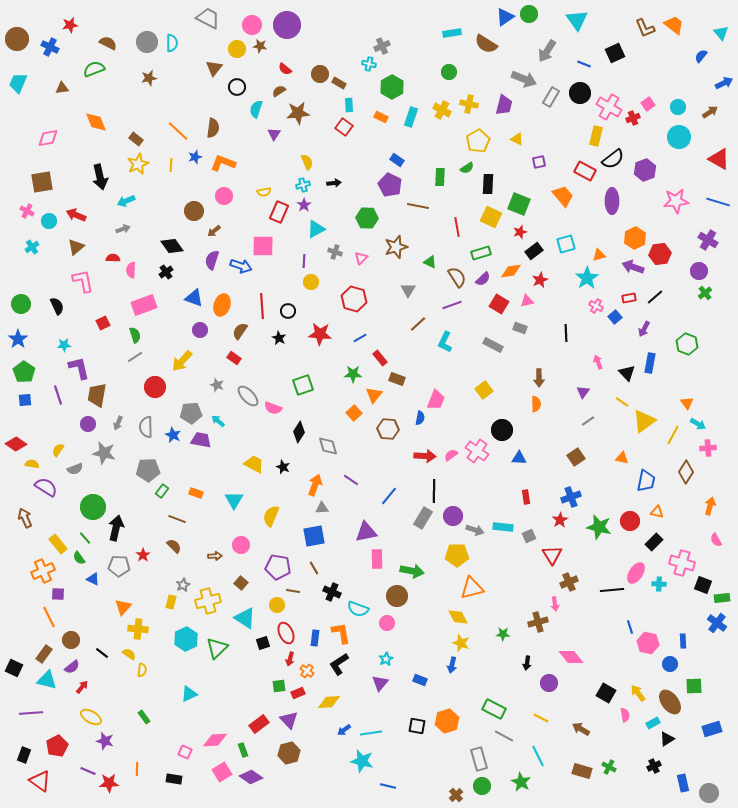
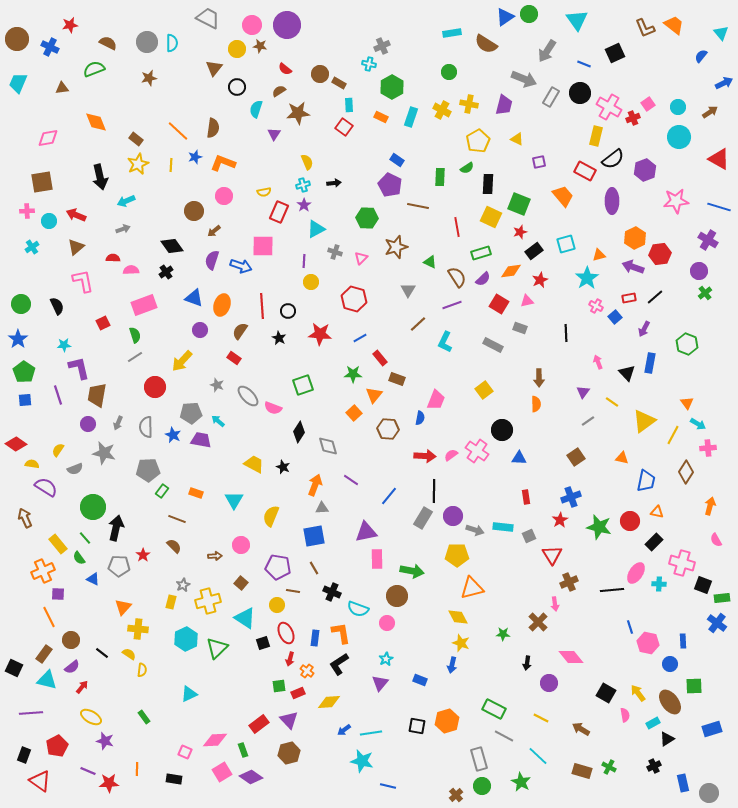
blue line at (718, 202): moved 1 px right, 5 px down
pink cross at (27, 211): rotated 32 degrees counterclockwise
pink semicircle at (131, 270): rotated 84 degrees clockwise
yellow line at (622, 402): moved 10 px left
brown cross at (538, 622): rotated 30 degrees counterclockwise
cyan line at (538, 756): rotated 20 degrees counterclockwise
